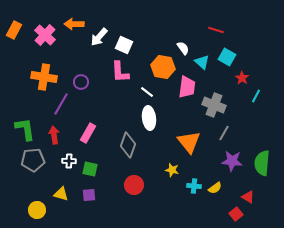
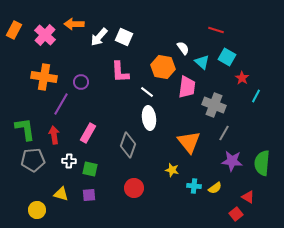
white square: moved 8 px up
red circle: moved 3 px down
